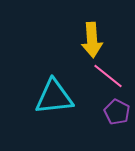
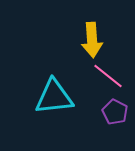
purple pentagon: moved 2 px left
